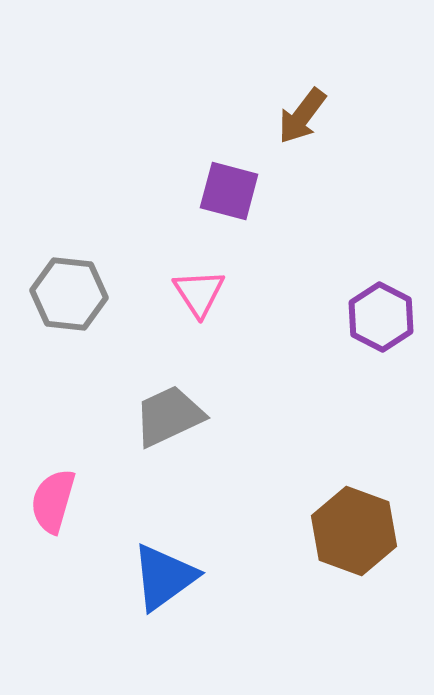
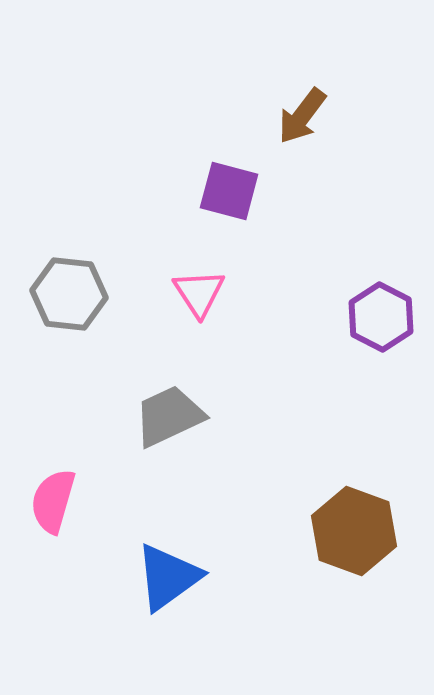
blue triangle: moved 4 px right
